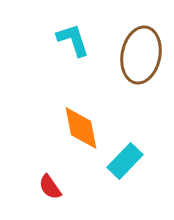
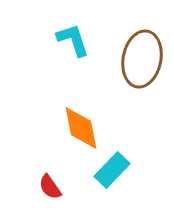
brown ellipse: moved 1 px right, 4 px down
cyan rectangle: moved 13 px left, 9 px down
